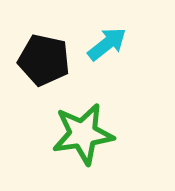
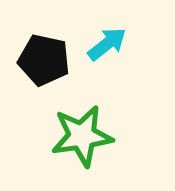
green star: moved 1 px left, 2 px down
